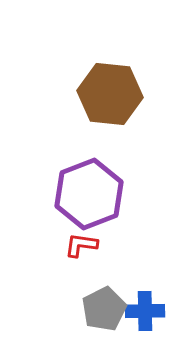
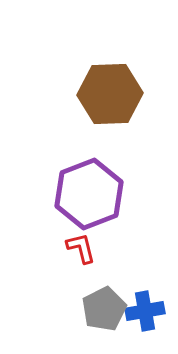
brown hexagon: rotated 8 degrees counterclockwise
red L-shape: moved 3 px down; rotated 68 degrees clockwise
blue cross: rotated 9 degrees counterclockwise
